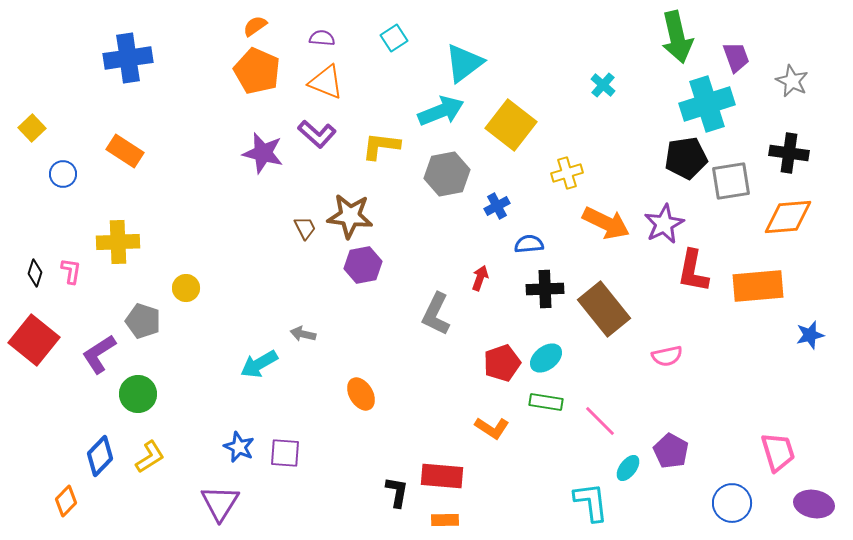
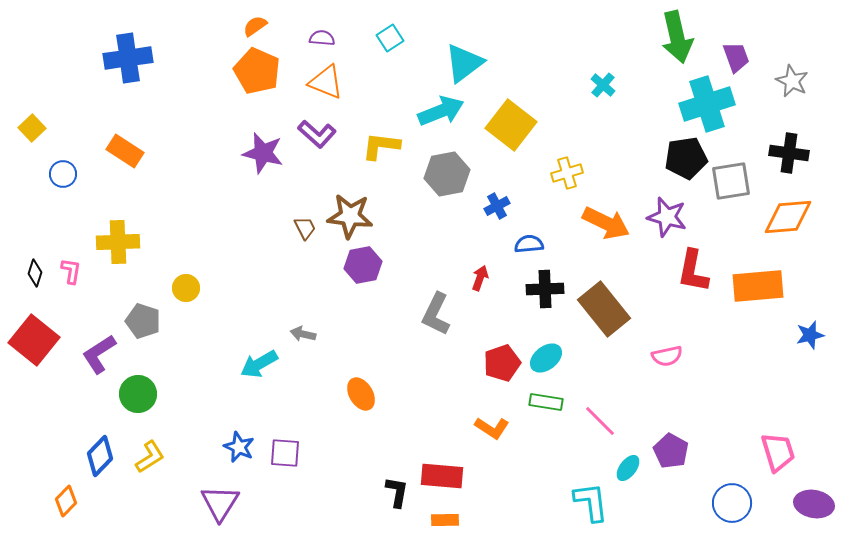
cyan square at (394, 38): moved 4 px left
purple star at (664, 224): moved 3 px right, 7 px up; rotated 30 degrees counterclockwise
